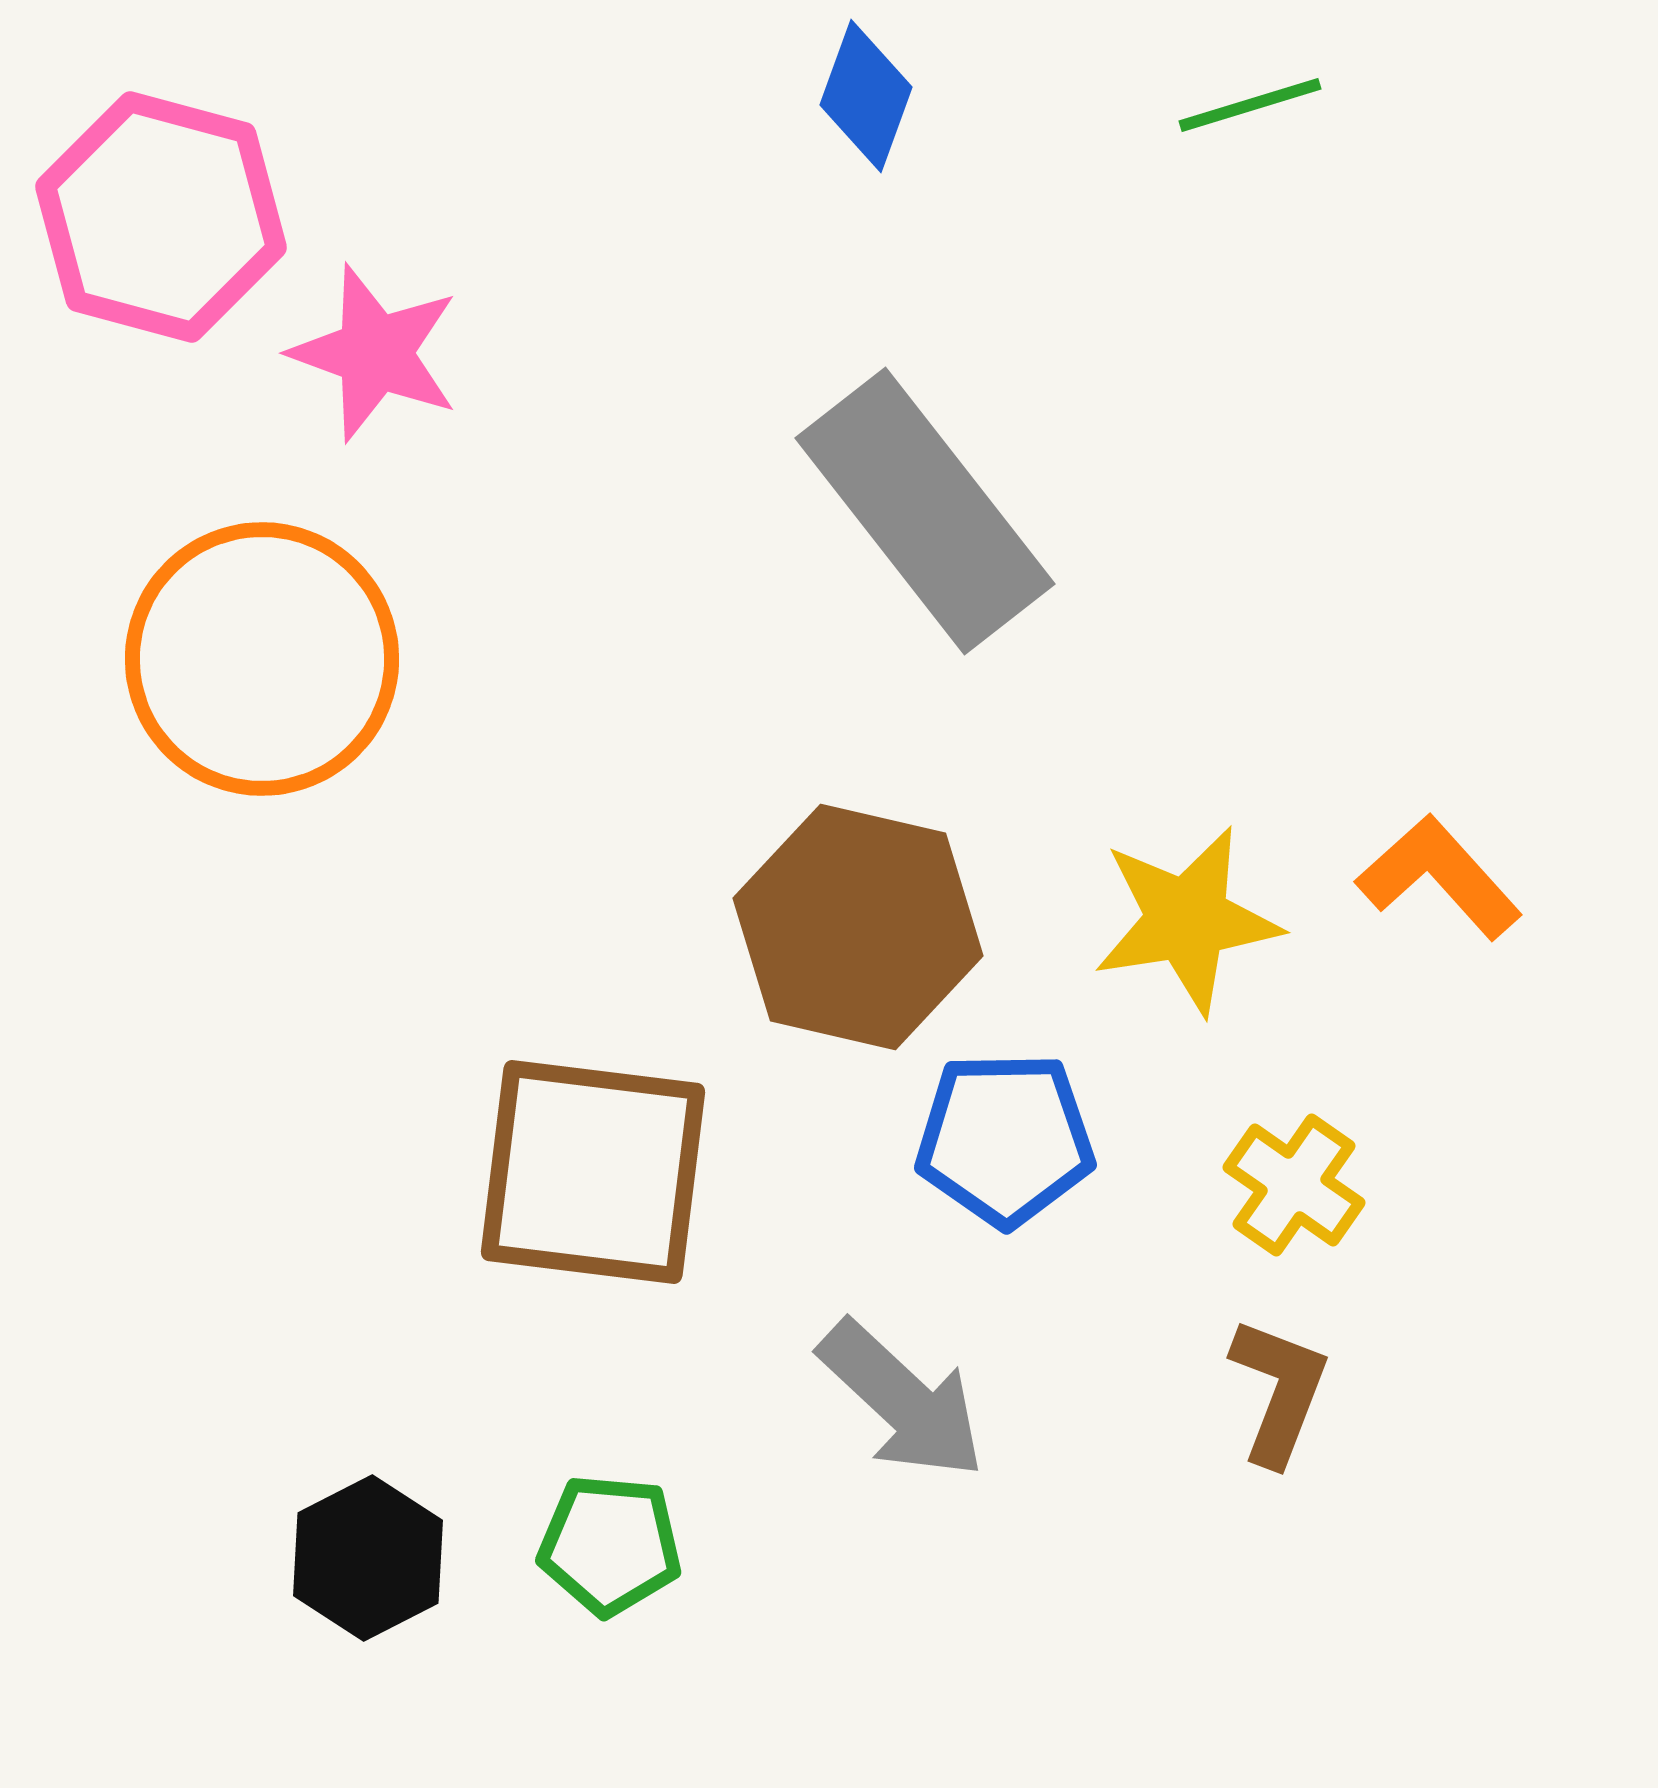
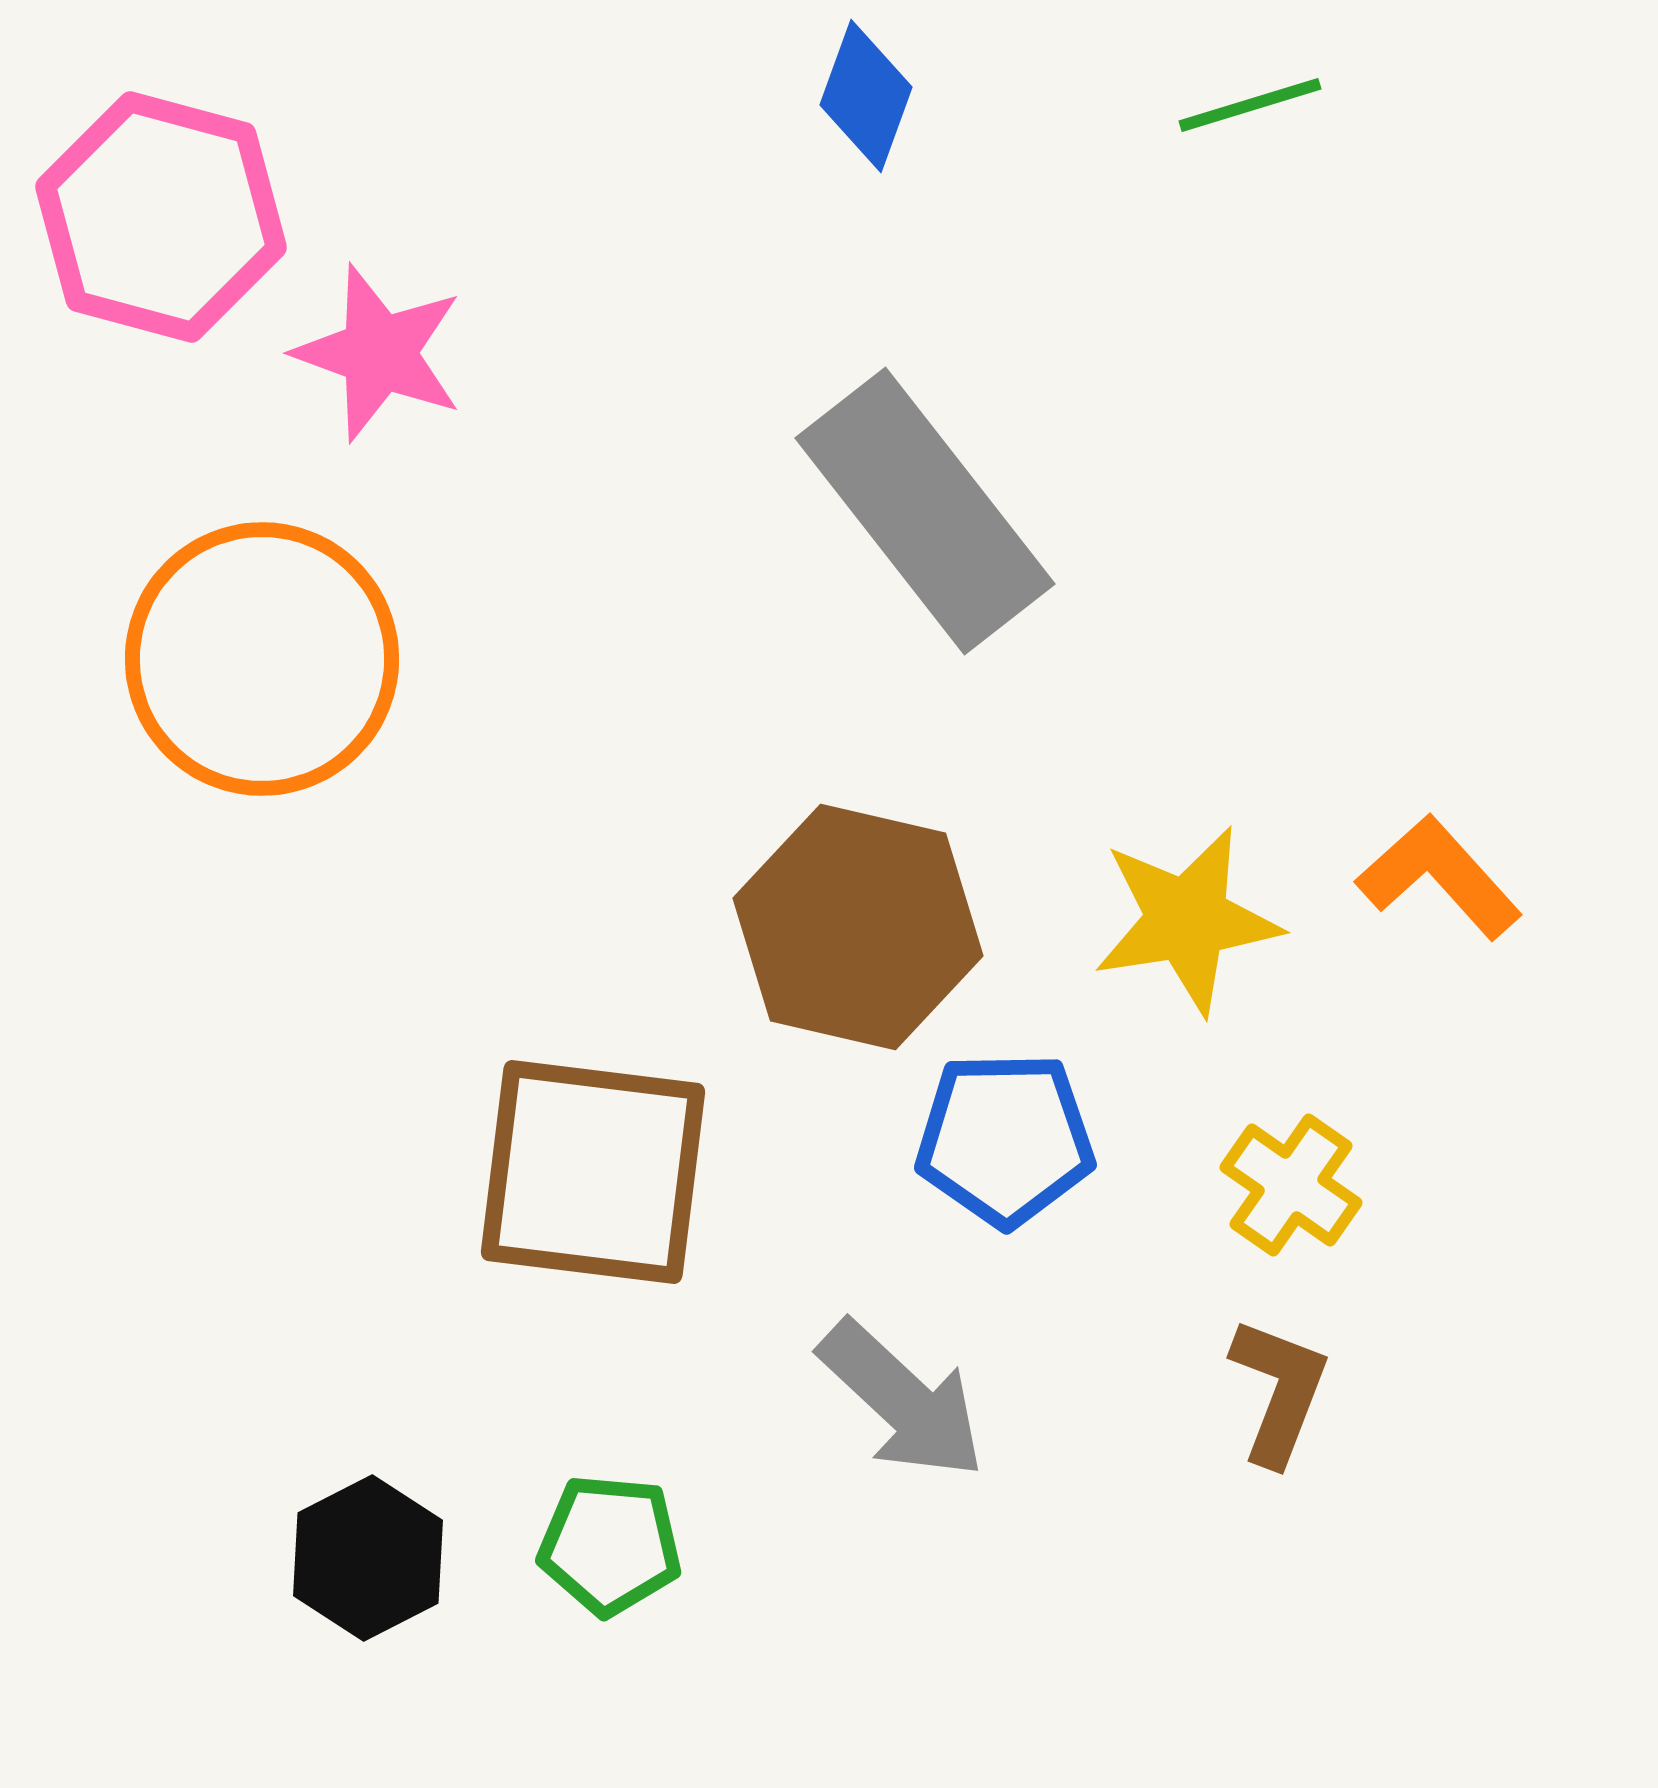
pink star: moved 4 px right
yellow cross: moved 3 px left
